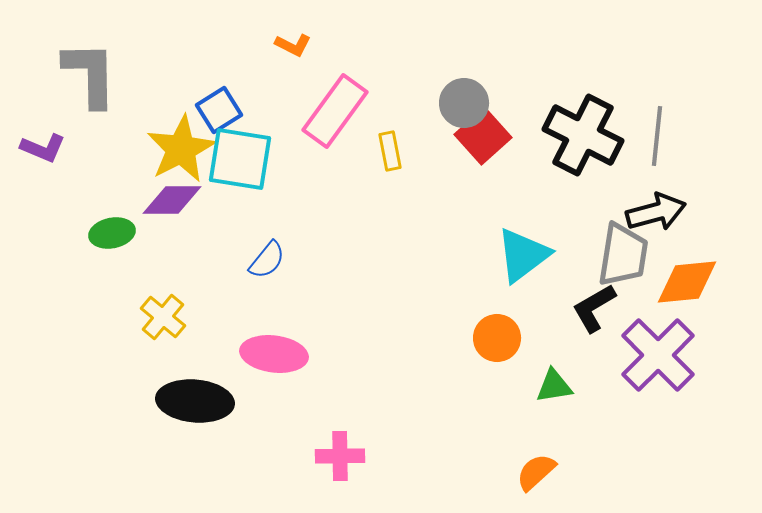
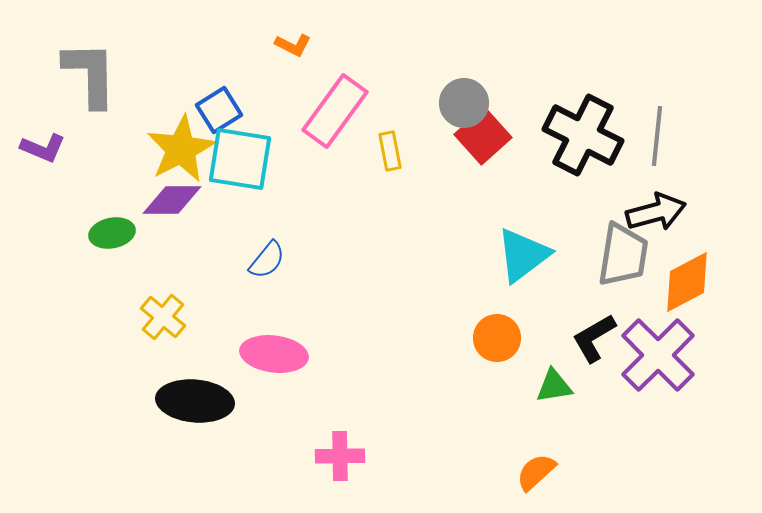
orange diamond: rotated 22 degrees counterclockwise
black L-shape: moved 30 px down
